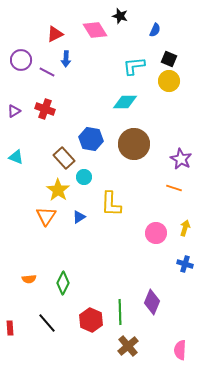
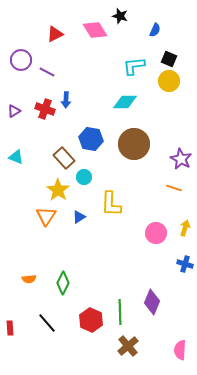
blue arrow: moved 41 px down
